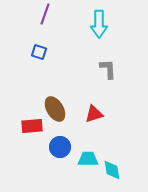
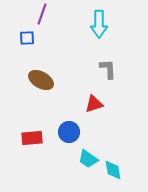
purple line: moved 3 px left
blue square: moved 12 px left, 14 px up; rotated 21 degrees counterclockwise
brown ellipse: moved 14 px left, 29 px up; rotated 30 degrees counterclockwise
red triangle: moved 10 px up
red rectangle: moved 12 px down
blue circle: moved 9 px right, 15 px up
cyan trapezoid: rotated 145 degrees counterclockwise
cyan diamond: moved 1 px right
